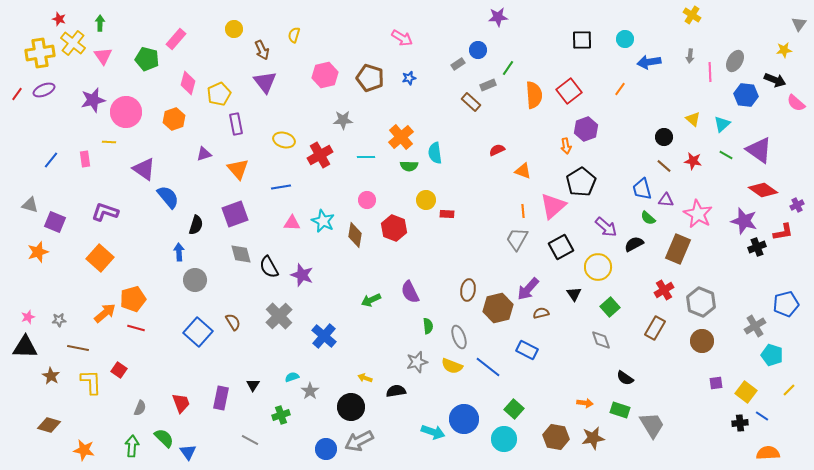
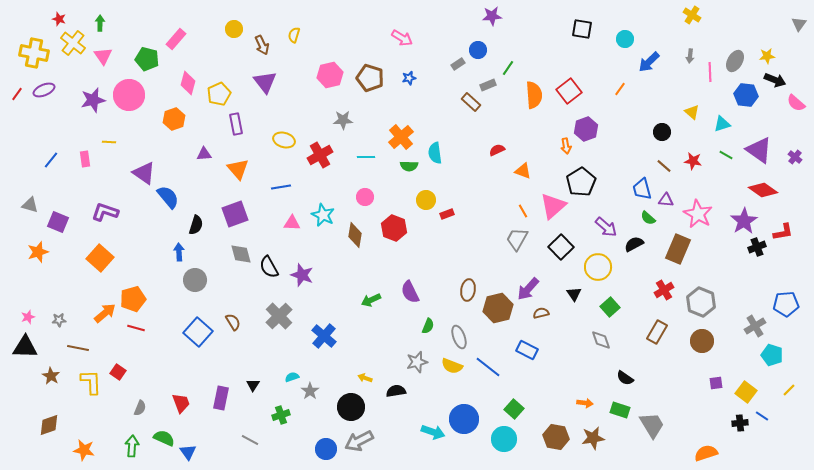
purple star at (498, 17): moved 6 px left, 1 px up
black square at (582, 40): moved 11 px up; rotated 10 degrees clockwise
brown arrow at (262, 50): moved 5 px up
yellow star at (784, 50): moved 17 px left, 6 px down
yellow cross at (40, 53): moved 6 px left; rotated 20 degrees clockwise
blue arrow at (649, 62): rotated 35 degrees counterclockwise
pink hexagon at (325, 75): moved 5 px right
pink circle at (126, 112): moved 3 px right, 17 px up
yellow triangle at (693, 119): moved 1 px left, 7 px up
cyan triangle at (722, 124): rotated 24 degrees clockwise
black circle at (664, 137): moved 2 px left, 5 px up
purple triangle at (204, 154): rotated 14 degrees clockwise
purple triangle at (144, 169): moved 4 px down
pink circle at (367, 200): moved 2 px left, 3 px up
purple cross at (797, 205): moved 2 px left, 48 px up; rotated 24 degrees counterclockwise
orange line at (523, 211): rotated 24 degrees counterclockwise
red rectangle at (447, 214): rotated 24 degrees counterclockwise
cyan star at (323, 221): moved 6 px up
purple star at (744, 221): rotated 24 degrees clockwise
purple square at (55, 222): moved 3 px right
black square at (561, 247): rotated 15 degrees counterclockwise
blue pentagon at (786, 304): rotated 10 degrees clockwise
green semicircle at (428, 326): rotated 28 degrees clockwise
brown rectangle at (655, 328): moved 2 px right, 4 px down
red square at (119, 370): moved 1 px left, 2 px down
brown diamond at (49, 425): rotated 35 degrees counterclockwise
green semicircle at (164, 438): rotated 20 degrees counterclockwise
orange semicircle at (768, 453): moved 62 px left; rotated 15 degrees counterclockwise
